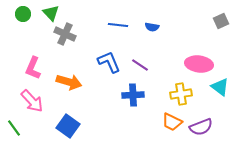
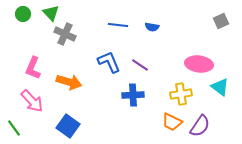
purple semicircle: moved 1 px left, 1 px up; rotated 35 degrees counterclockwise
